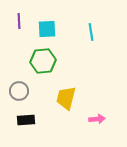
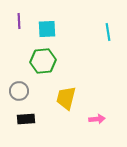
cyan line: moved 17 px right
black rectangle: moved 1 px up
